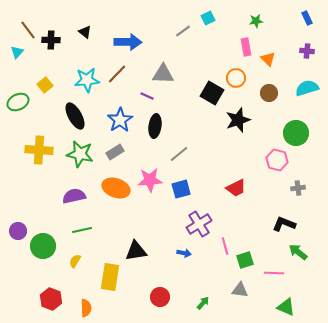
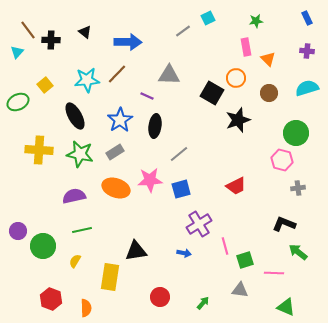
gray triangle at (163, 74): moved 6 px right, 1 px down
pink hexagon at (277, 160): moved 5 px right
red trapezoid at (236, 188): moved 2 px up
